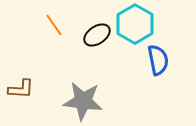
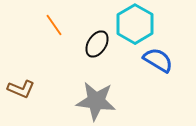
black ellipse: moved 9 px down; rotated 24 degrees counterclockwise
blue semicircle: rotated 48 degrees counterclockwise
brown L-shape: rotated 20 degrees clockwise
gray star: moved 13 px right
